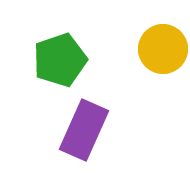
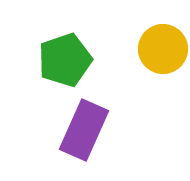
green pentagon: moved 5 px right
